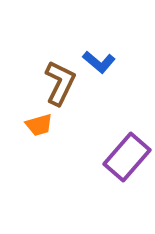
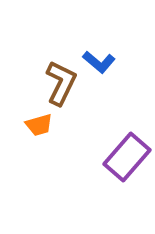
brown L-shape: moved 1 px right
